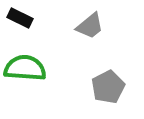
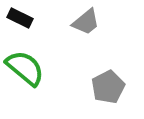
gray trapezoid: moved 4 px left, 4 px up
green semicircle: rotated 36 degrees clockwise
